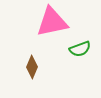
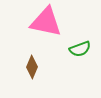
pink triangle: moved 6 px left; rotated 24 degrees clockwise
